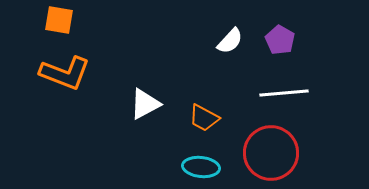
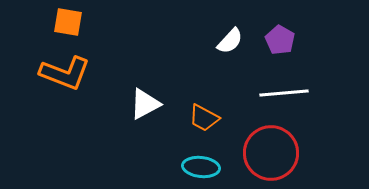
orange square: moved 9 px right, 2 px down
